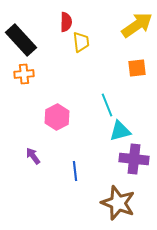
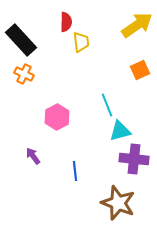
orange square: moved 3 px right, 2 px down; rotated 18 degrees counterclockwise
orange cross: rotated 30 degrees clockwise
